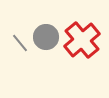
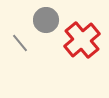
gray circle: moved 17 px up
